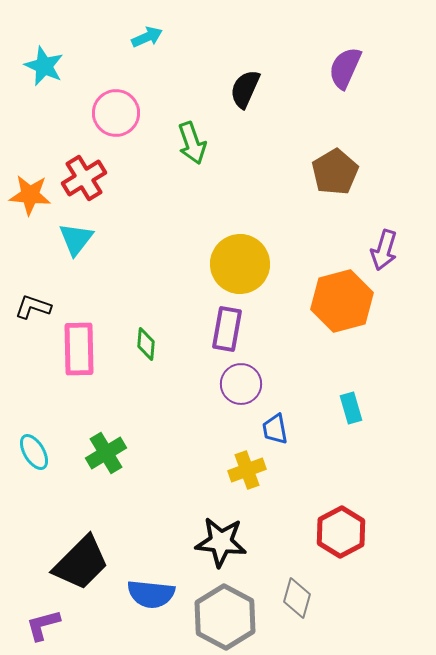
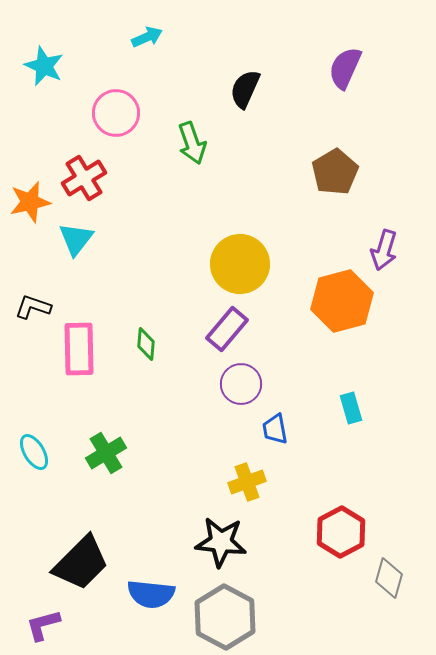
orange star: moved 7 px down; rotated 18 degrees counterclockwise
purple rectangle: rotated 30 degrees clockwise
yellow cross: moved 12 px down
gray diamond: moved 92 px right, 20 px up
